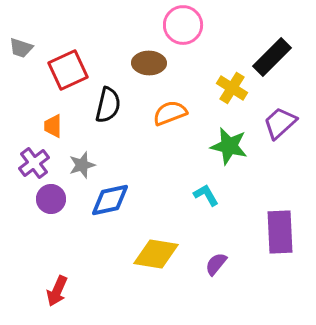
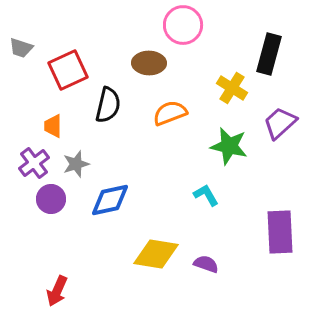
black rectangle: moved 3 px left, 3 px up; rotated 30 degrees counterclockwise
gray star: moved 6 px left, 1 px up
purple semicircle: moved 10 px left; rotated 70 degrees clockwise
